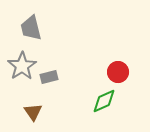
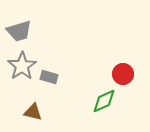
gray trapezoid: moved 12 px left, 3 px down; rotated 92 degrees counterclockwise
red circle: moved 5 px right, 2 px down
gray rectangle: rotated 30 degrees clockwise
brown triangle: rotated 42 degrees counterclockwise
